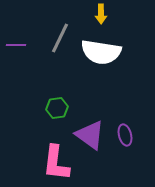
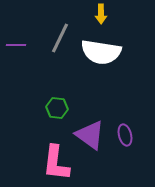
green hexagon: rotated 15 degrees clockwise
